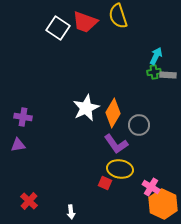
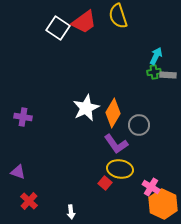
red trapezoid: moved 1 px left; rotated 56 degrees counterclockwise
purple triangle: moved 27 px down; rotated 28 degrees clockwise
red square: rotated 16 degrees clockwise
